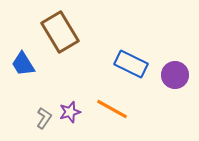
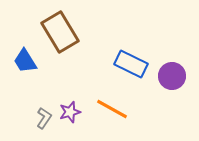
blue trapezoid: moved 2 px right, 3 px up
purple circle: moved 3 px left, 1 px down
